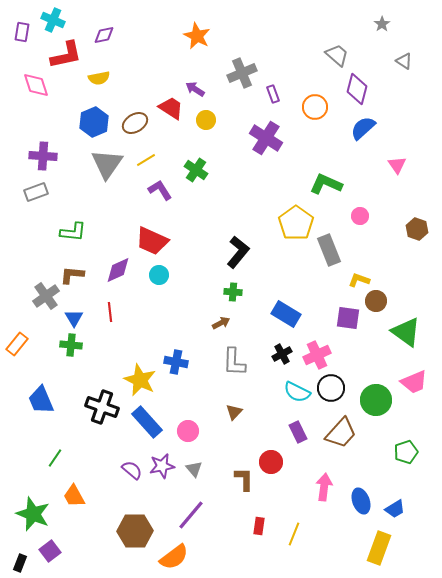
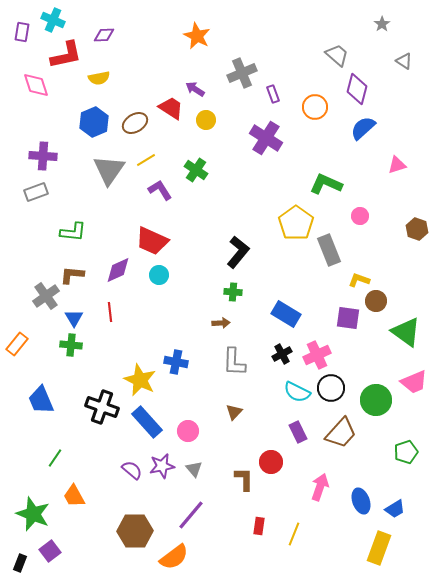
purple diamond at (104, 35): rotated 10 degrees clockwise
gray triangle at (107, 164): moved 2 px right, 6 px down
pink triangle at (397, 165): rotated 48 degrees clockwise
brown arrow at (221, 323): rotated 24 degrees clockwise
pink arrow at (324, 487): moved 4 px left; rotated 12 degrees clockwise
